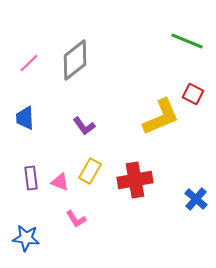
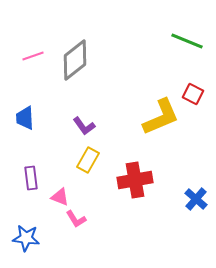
pink line: moved 4 px right, 7 px up; rotated 25 degrees clockwise
yellow rectangle: moved 2 px left, 11 px up
pink triangle: moved 15 px down
